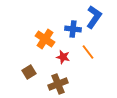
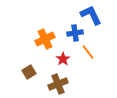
blue L-shape: moved 3 px left, 2 px up; rotated 60 degrees counterclockwise
blue cross: moved 2 px right, 4 px down; rotated 14 degrees counterclockwise
orange cross: rotated 30 degrees clockwise
red star: moved 2 px down; rotated 24 degrees clockwise
